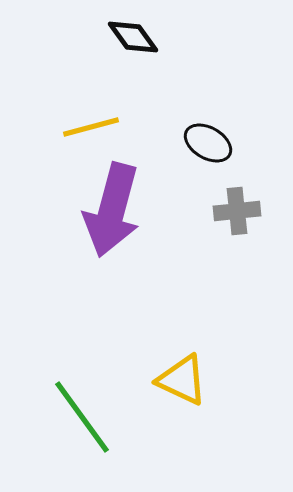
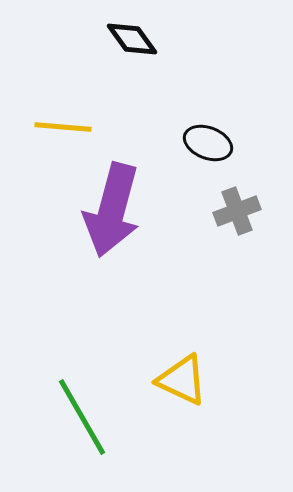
black diamond: moved 1 px left, 2 px down
yellow line: moved 28 px left; rotated 20 degrees clockwise
black ellipse: rotated 9 degrees counterclockwise
gray cross: rotated 15 degrees counterclockwise
green line: rotated 6 degrees clockwise
